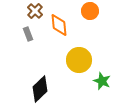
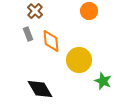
orange circle: moved 1 px left
orange diamond: moved 8 px left, 16 px down
green star: moved 1 px right
black diamond: rotated 76 degrees counterclockwise
